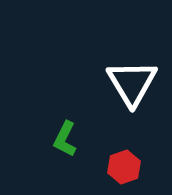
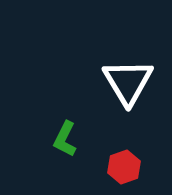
white triangle: moved 4 px left, 1 px up
